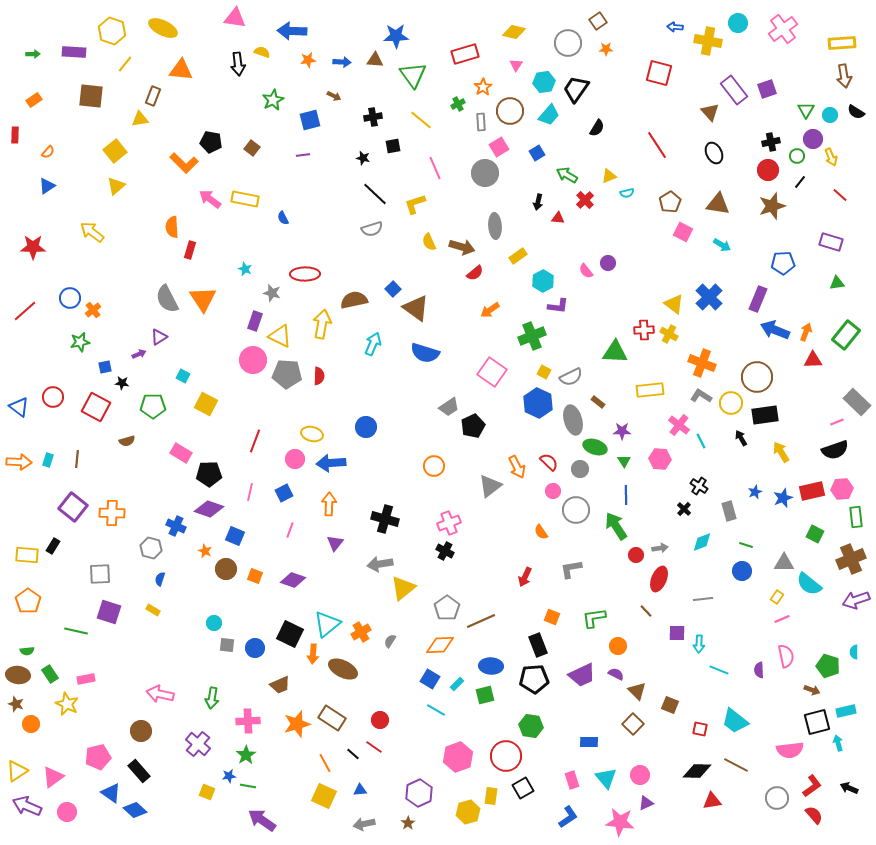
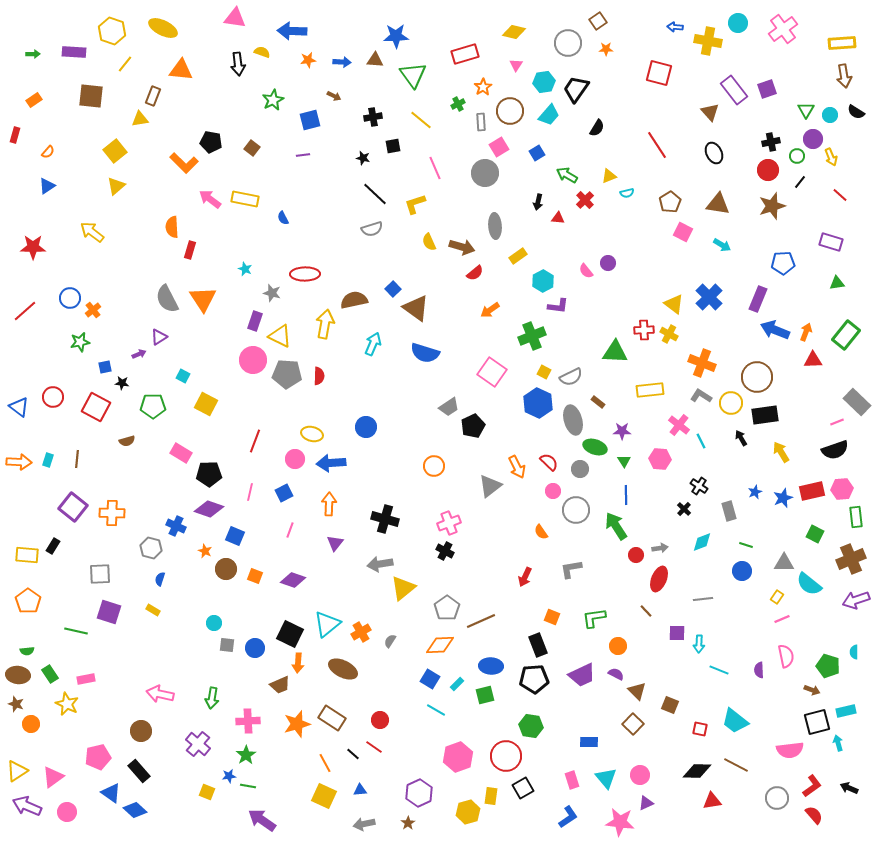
red rectangle at (15, 135): rotated 14 degrees clockwise
yellow arrow at (322, 324): moved 3 px right
orange arrow at (313, 654): moved 15 px left, 9 px down
